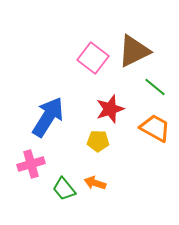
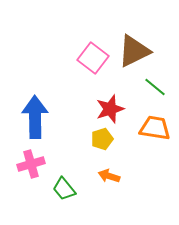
blue arrow: moved 13 px left; rotated 33 degrees counterclockwise
orange trapezoid: rotated 20 degrees counterclockwise
yellow pentagon: moved 4 px right, 2 px up; rotated 20 degrees counterclockwise
orange arrow: moved 14 px right, 7 px up
